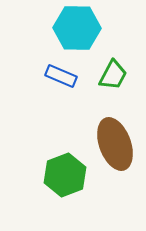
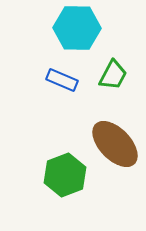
blue rectangle: moved 1 px right, 4 px down
brown ellipse: rotated 24 degrees counterclockwise
